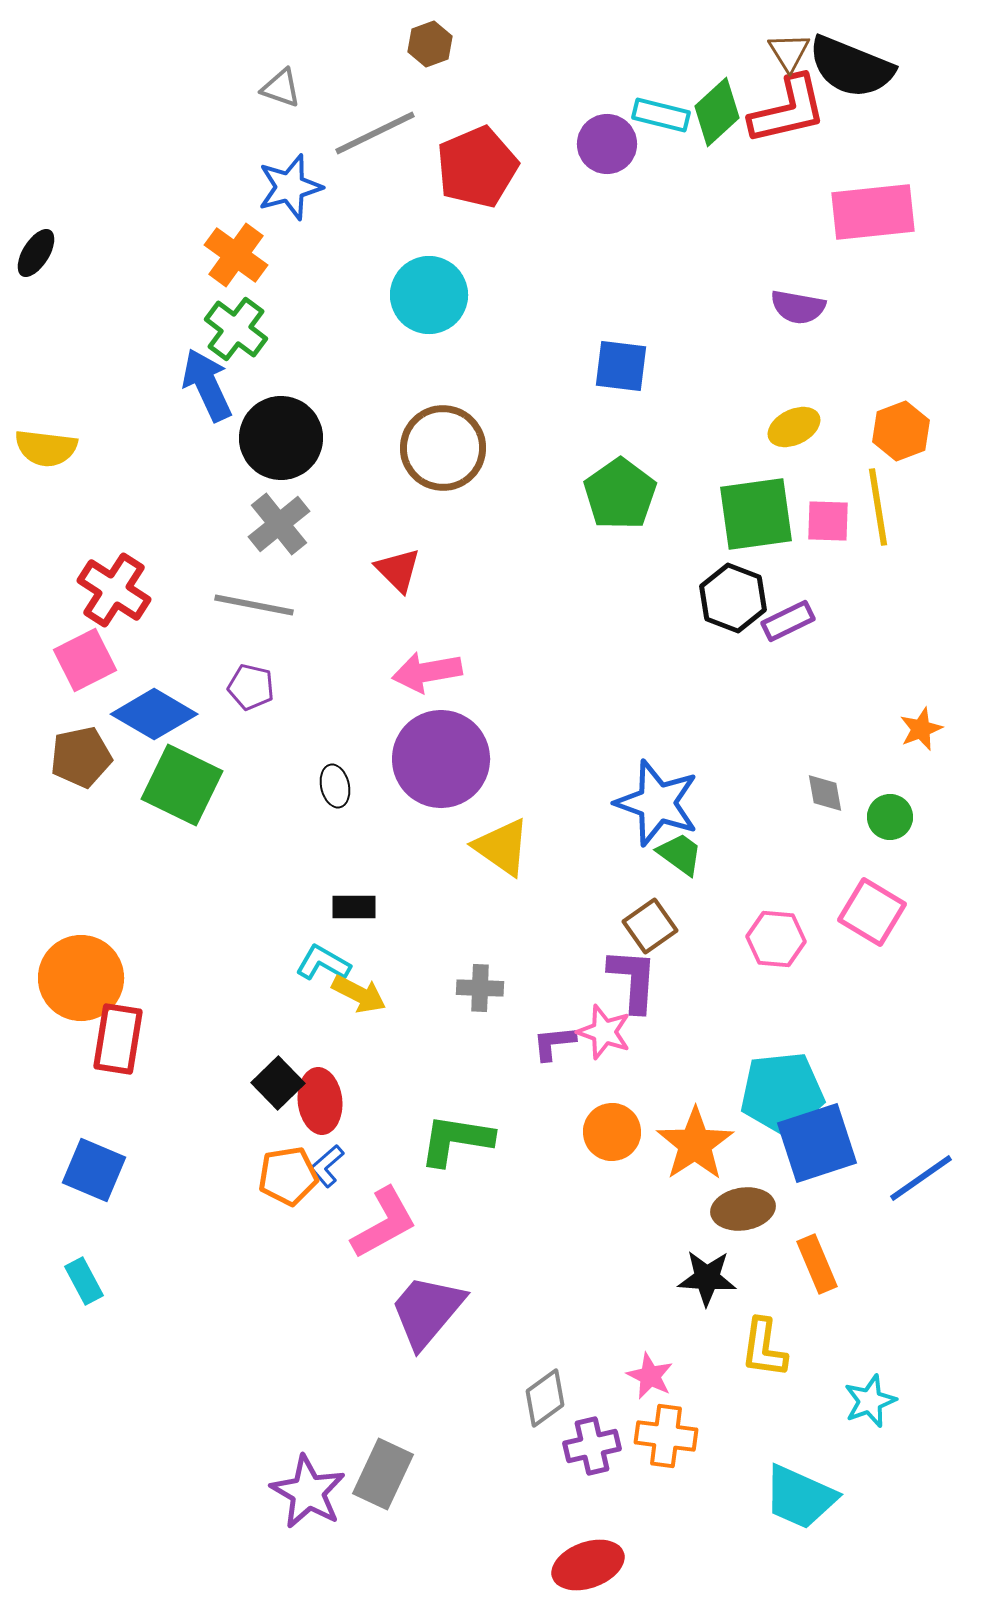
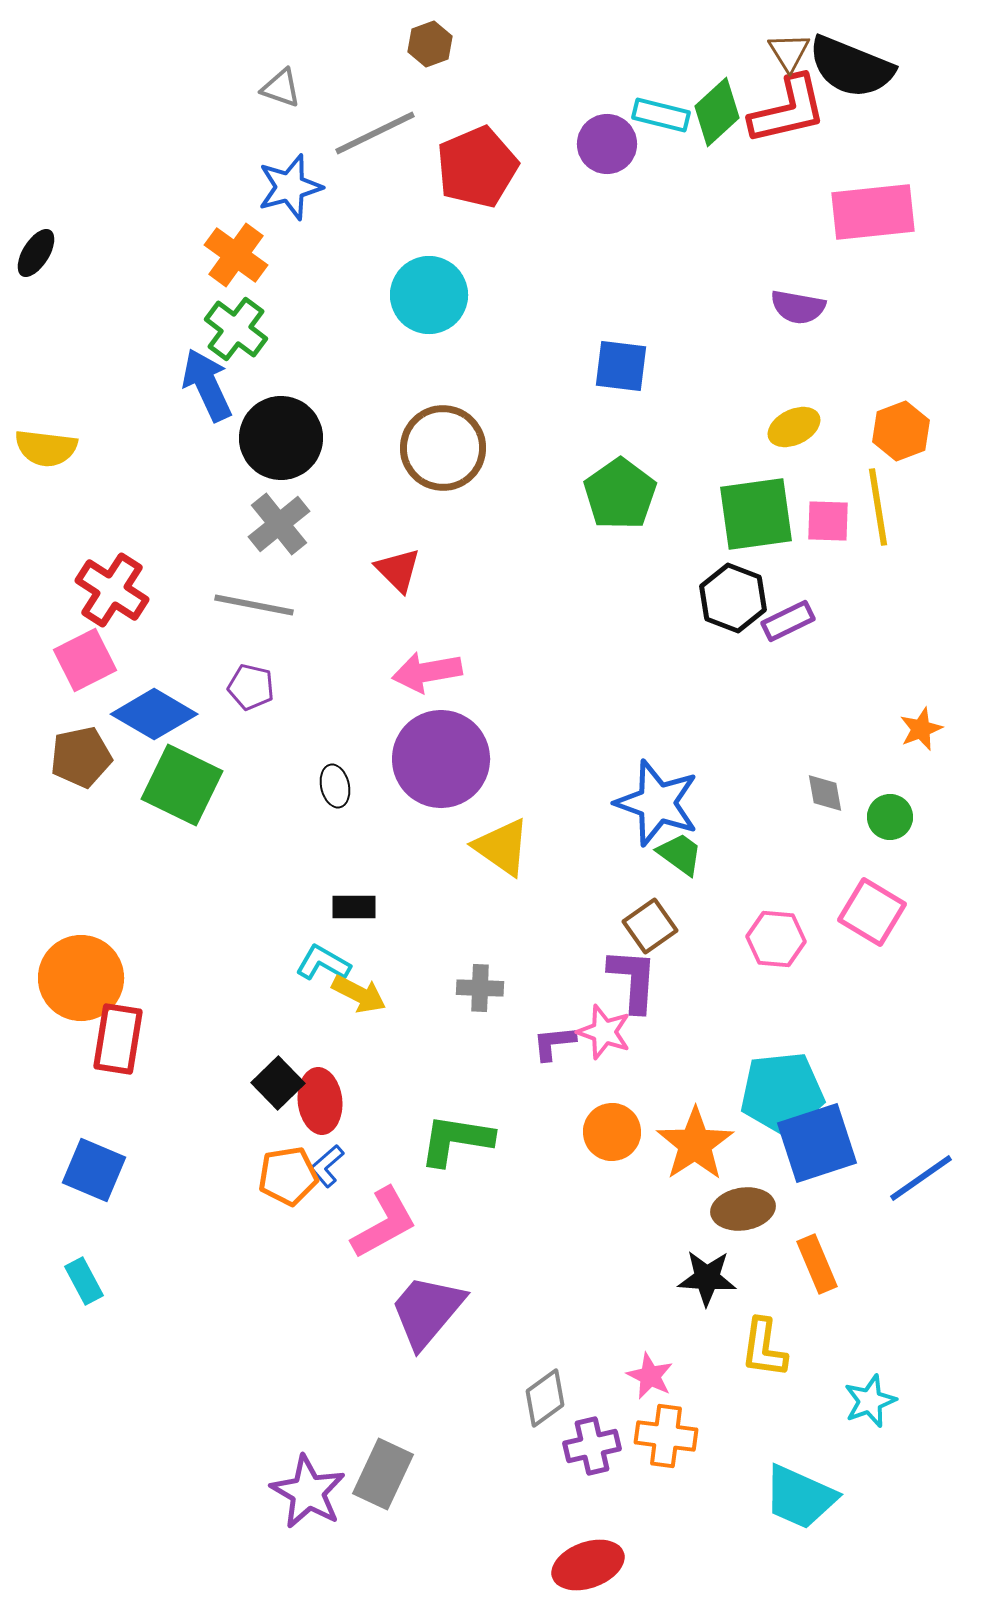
red cross at (114, 590): moved 2 px left
